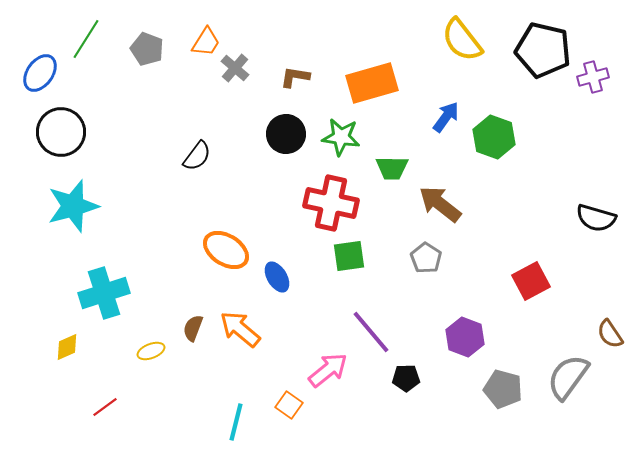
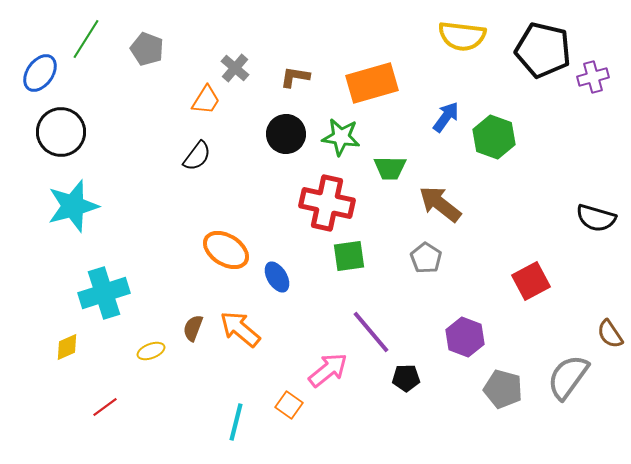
yellow semicircle at (462, 40): moved 4 px up; rotated 45 degrees counterclockwise
orange trapezoid at (206, 42): moved 58 px down
green trapezoid at (392, 168): moved 2 px left
red cross at (331, 203): moved 4 px left
